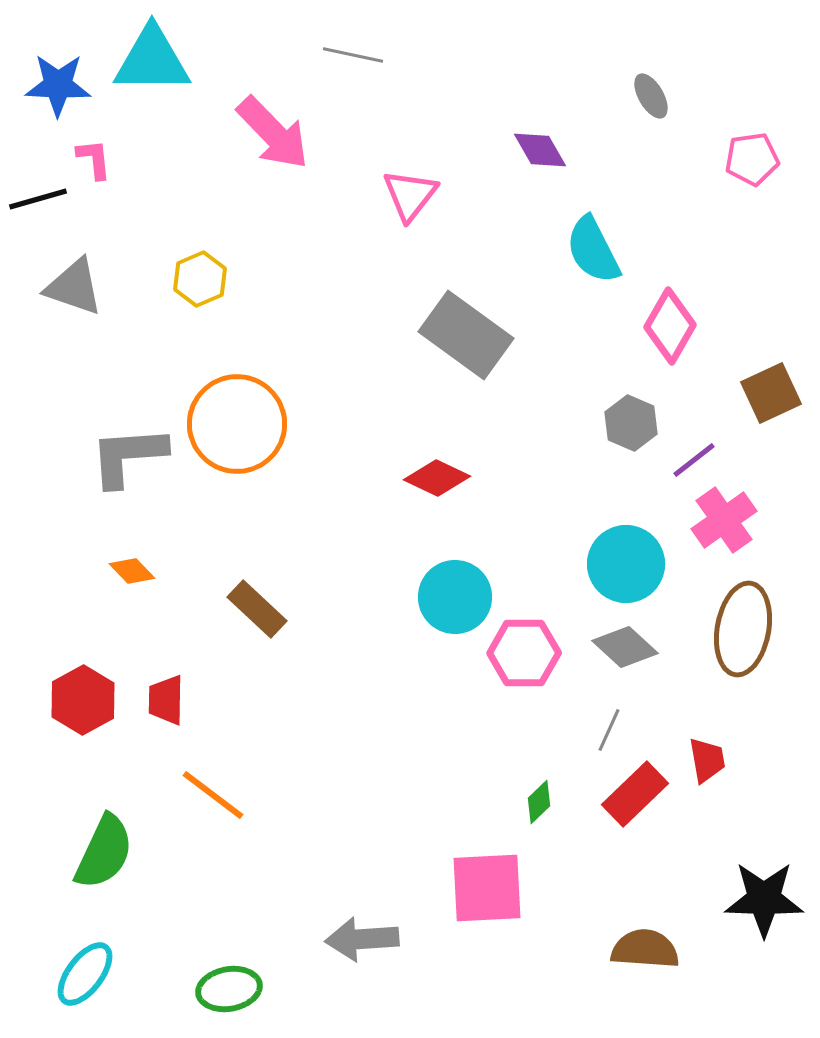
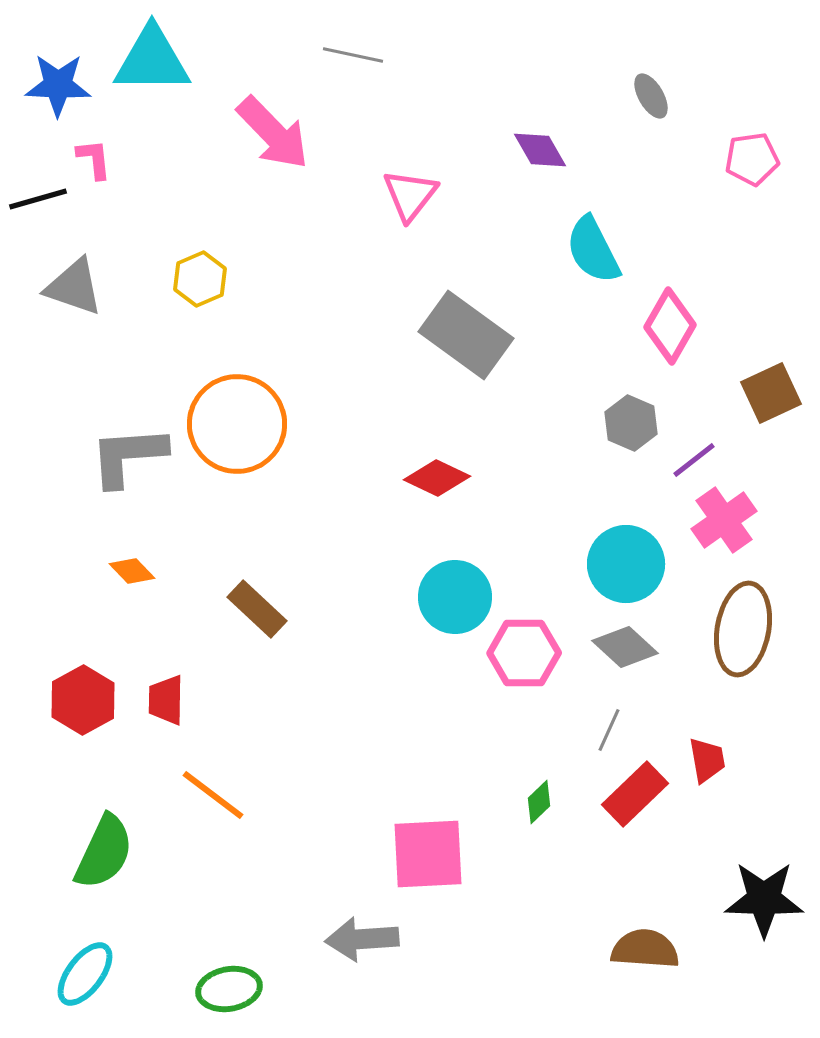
pink square at (487, 888): moved 59 px left, 34 px up
